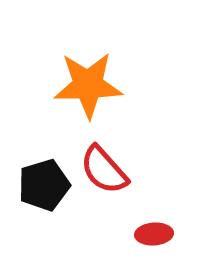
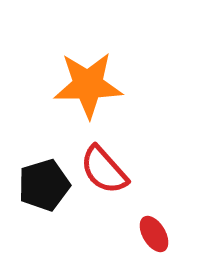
red ellipse: rotated 63 degrees clockwise
